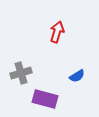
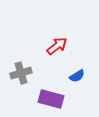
red arrow: moved 14 px down; rotated 35 degrees clockwise
purple rectangle: moved 6 px right
